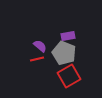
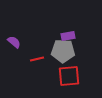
purple semicircle: moved 26 px left, 4 px up
gray pentagon: moved 1 px left, 2 px up; rotated 20 degrees counterclockwise
red square: rotated 25 degrees clockwise
